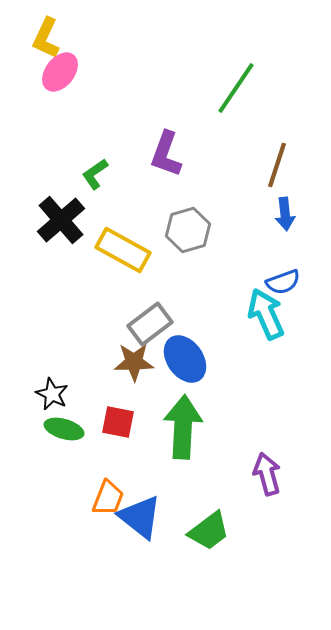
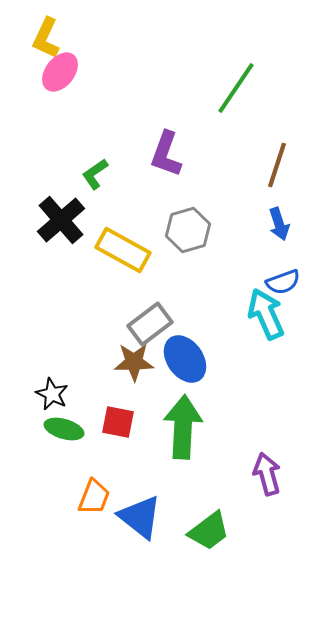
blue arrow: moved 6 px left, 10 px down; rotated 12 degrees counterclockwise
orange trapezoid: moved 14 px left, 1 px up
